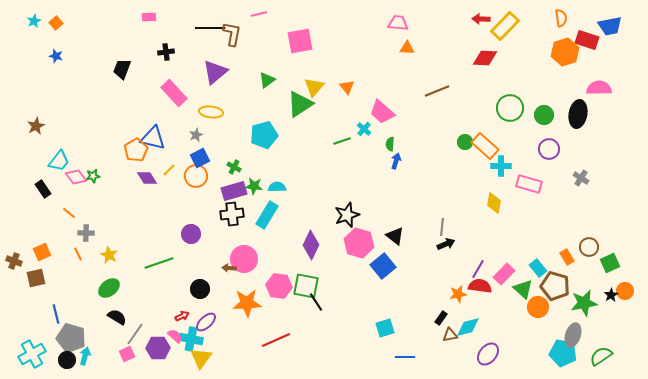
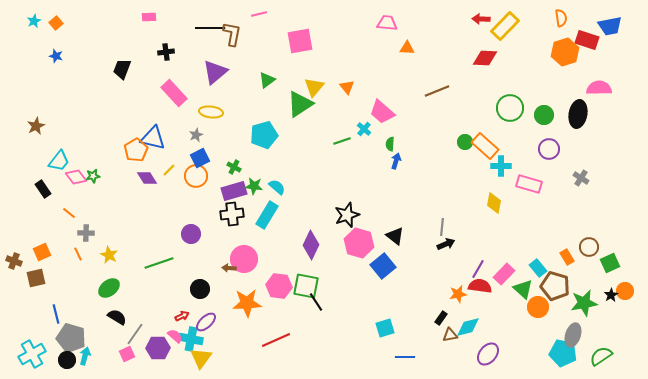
pink trapezoid at (398, 23): moved 11 px left
cyan semicircle at (277, 187): rotated 42 degrees clockwise
